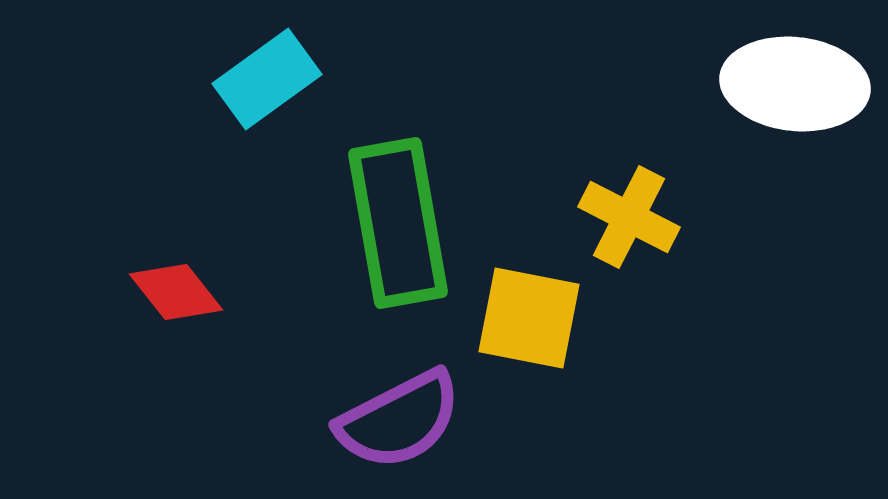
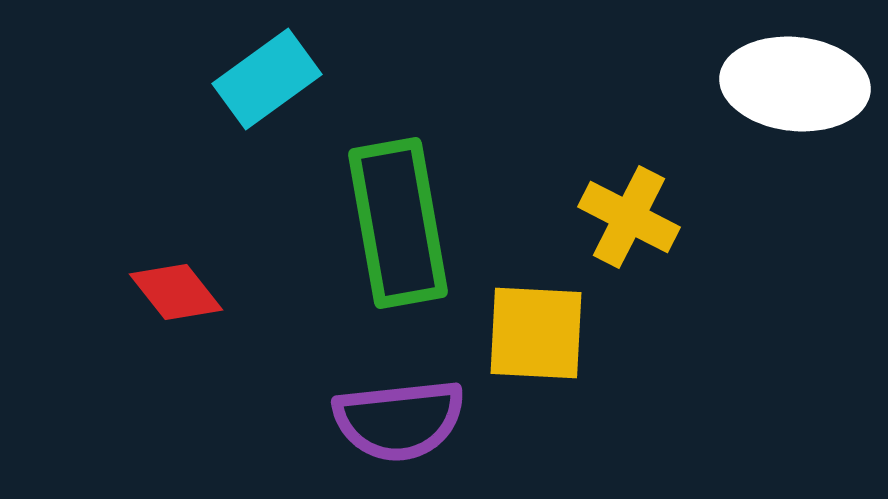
yellow square: moved 7 px right, 15 px down; rotated 8 degrees counterclockwise
purple semicircle: rotated 21 degrees clockwise
